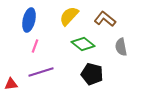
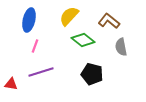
brown L-shape: moved 4 px right, 2 px down
green diamond: moved 4 px up
red triangle: rotated 16 degrees clockwise
